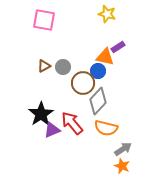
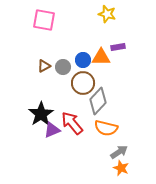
purple rectangle: rotated 24 degrees clockwise
orange triangle: moved 4 px left; rotated 12 degrees counterclockwise
blue circle: moved 15 px left, 11 px up
gray arrow: moved 4 px left, 3 px down
orange star: moved 1 px left, 2 px down
